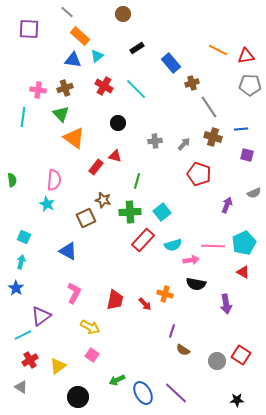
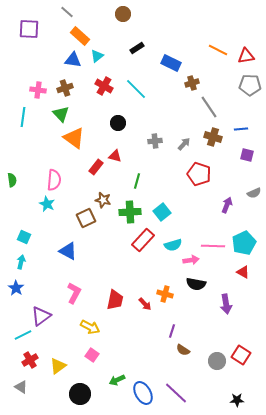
blue rectangle at (171, 63): rotated 24 degrees counterclockwise
black circle at (78, 397): moved 2 px right, 3 px up
